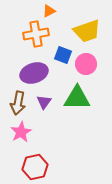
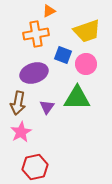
purple triangle: moved 3 px right, 5 px down
